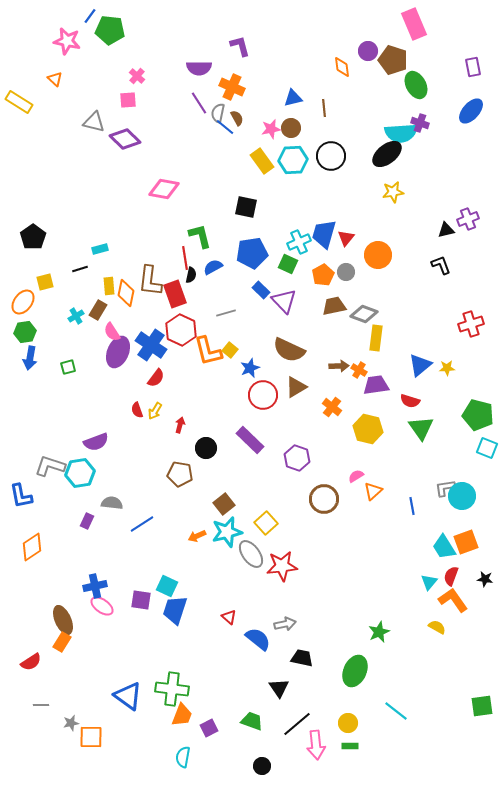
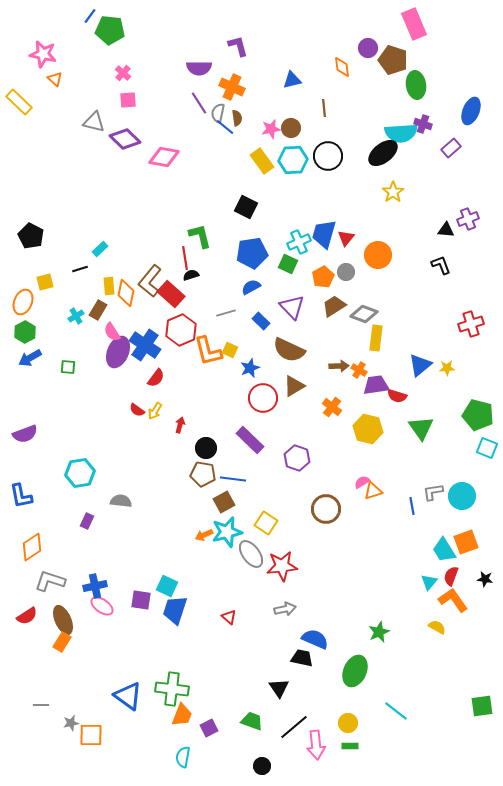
pink star at (67, 41): moved 24 px left, 13 px down
purple L-shape at (240, 46): moved 2 px left
purple circle at (368, 51): moved 3 px up
purple rectangle at (473, 67): moved 22 px left, 81 px down; rotated 60 degrees clockwise
pink cross at (137, 76): moved 14 px left, 3 px up
green ellipse at (416, 85): rotated 20 degrees clockwise
blue triangle at (293, 98): moved 1 px left, 18 px up
yellow rectangle at (19, 102): rotated 12 degrees clockwise
blue ellipse at (471, 111): rotated 20 degrees counterclockwise
brown semicircle at (237, 118): rotated 21 degrees clockwise
purple cross at (420, 123): moved 3 px right, 1 px down
black ellipse at (387, 154): moved 4 px left, 1 px up
black circle at (331, 156): moved 3 px left
pink diamond at (164, 189): moved 32 px up
yellow star at (393, 192): rotated 25 degrees counterclockwise
black square at (246, 207): rotated 15 degrees clockwise
black triangle at (446, 230): rotated 18 degrees clockwise
black pentagon at (33, 237): moved 2 px left, 1 px up; rotated 10 degrees counterclockwise
cyan rectangle at (100, 249): rotated 28 degrees counterclockwise
blue semicircle at (213, 267): moved 38 px right, 20 px down
black semicircle at (191, 275): rotated 119 degrees counterclockwise
orange pentagon at (323, 275): moved 2 px down
brown L-shape at (150, 281): rotated 32 degrees clockwise
blue rectangle at (261, 290): moved 31 px down
red rectangle at (175, 294): moved 4 px left; rotated 28 degrees counterclockwise
purple triangle at (284, 301): moved 8 px right, 6 px down
orange ellipse at (23, 302): rotated 15 degrees counterclockwise
brown trapezoid at (334, 306): rotated 20 degrees counterclockwise
red hexagon at (181, 330): rotated 12 degrees clockwise
green hexagon at (25, 332): rotated 20 degrees counterclockwise
blue cross at (151, 345): moved 6 px left
yellow square at (230, 350): rotated 14 degrees counterclockwise
blue arrow at (30, 358): rotated 50 degrees clockwise
green square at (68, 367): rotated 21 degrees clockwise
brown triangle at (296, 387): moved 2 px left, 1 px up
red circle at (263, 395): moved 3 px down
red semicircle at (410, 401): moved 13 px left, 5 px up
red semicircle at (137, 410): rotated 35 degrees counterclockwise
purple semicircle at (96, 442): moved 71 px left, 8 px up
gray L-shape at (50, 466): moved 115 px down
brown pentagon at (180, 474): moved 23 px right
pink semicircle at (356, 476): moved 6 px right, 6 px down
gray L-shape at (445, 488): moved 12 px left, 4 px down
orange triangle at (373, 491): rotated 24 degrees clockwise
brown circle at (324, 499): moved 2 px right, 10 px down
gray semicircle at (112, 503): moved 9 px right, 2 px up
brown square at (224, 504): moved 2 px up; rotated 10 degrees clockwise
yellow square at (266, 523): rotated 15 degrees counterclockwise
blue line at (142, 524): moved 91 px right, 45 px up; rotated 40 degrees clockwise
orange arrow at (197, 536): moved 7 px right, 1 px up
cyan trapezoid at (444, 547): moved 3 px down
gray arrow at (285, 624): moved 15 px up
blue semicircle at (258, 639): moved 57 px right; rotated 16 degrees counterclockwise
red semicircle at (31, 662): moved 4 px left, 46 px up
black line at (297, 724): moved 3 px left, 3 px down
orange square at (91, 737): moved 2 px up
